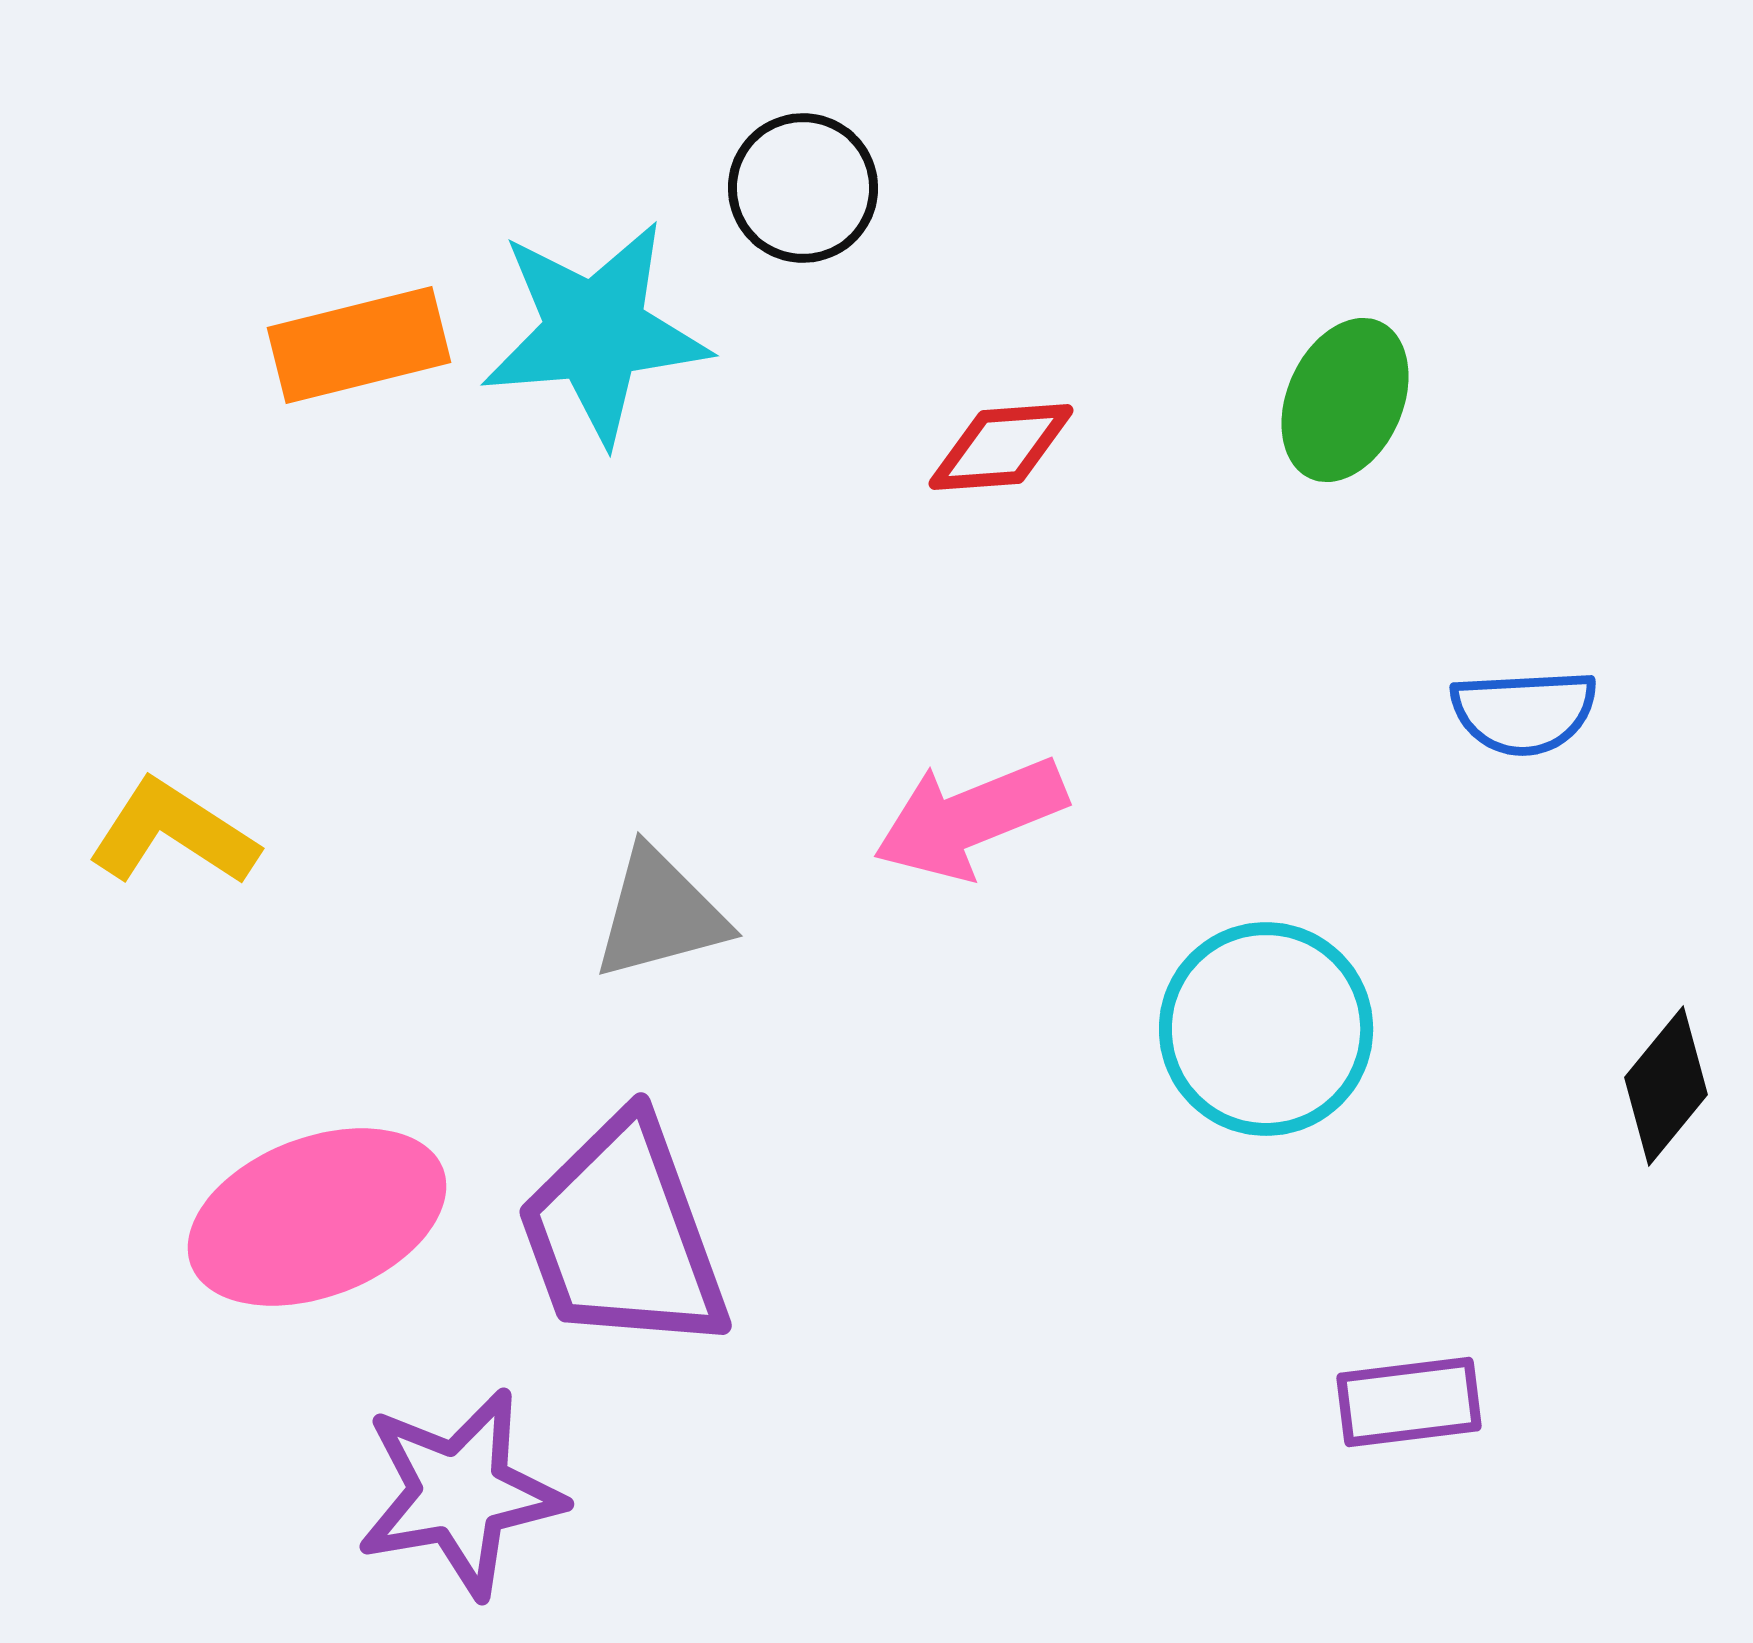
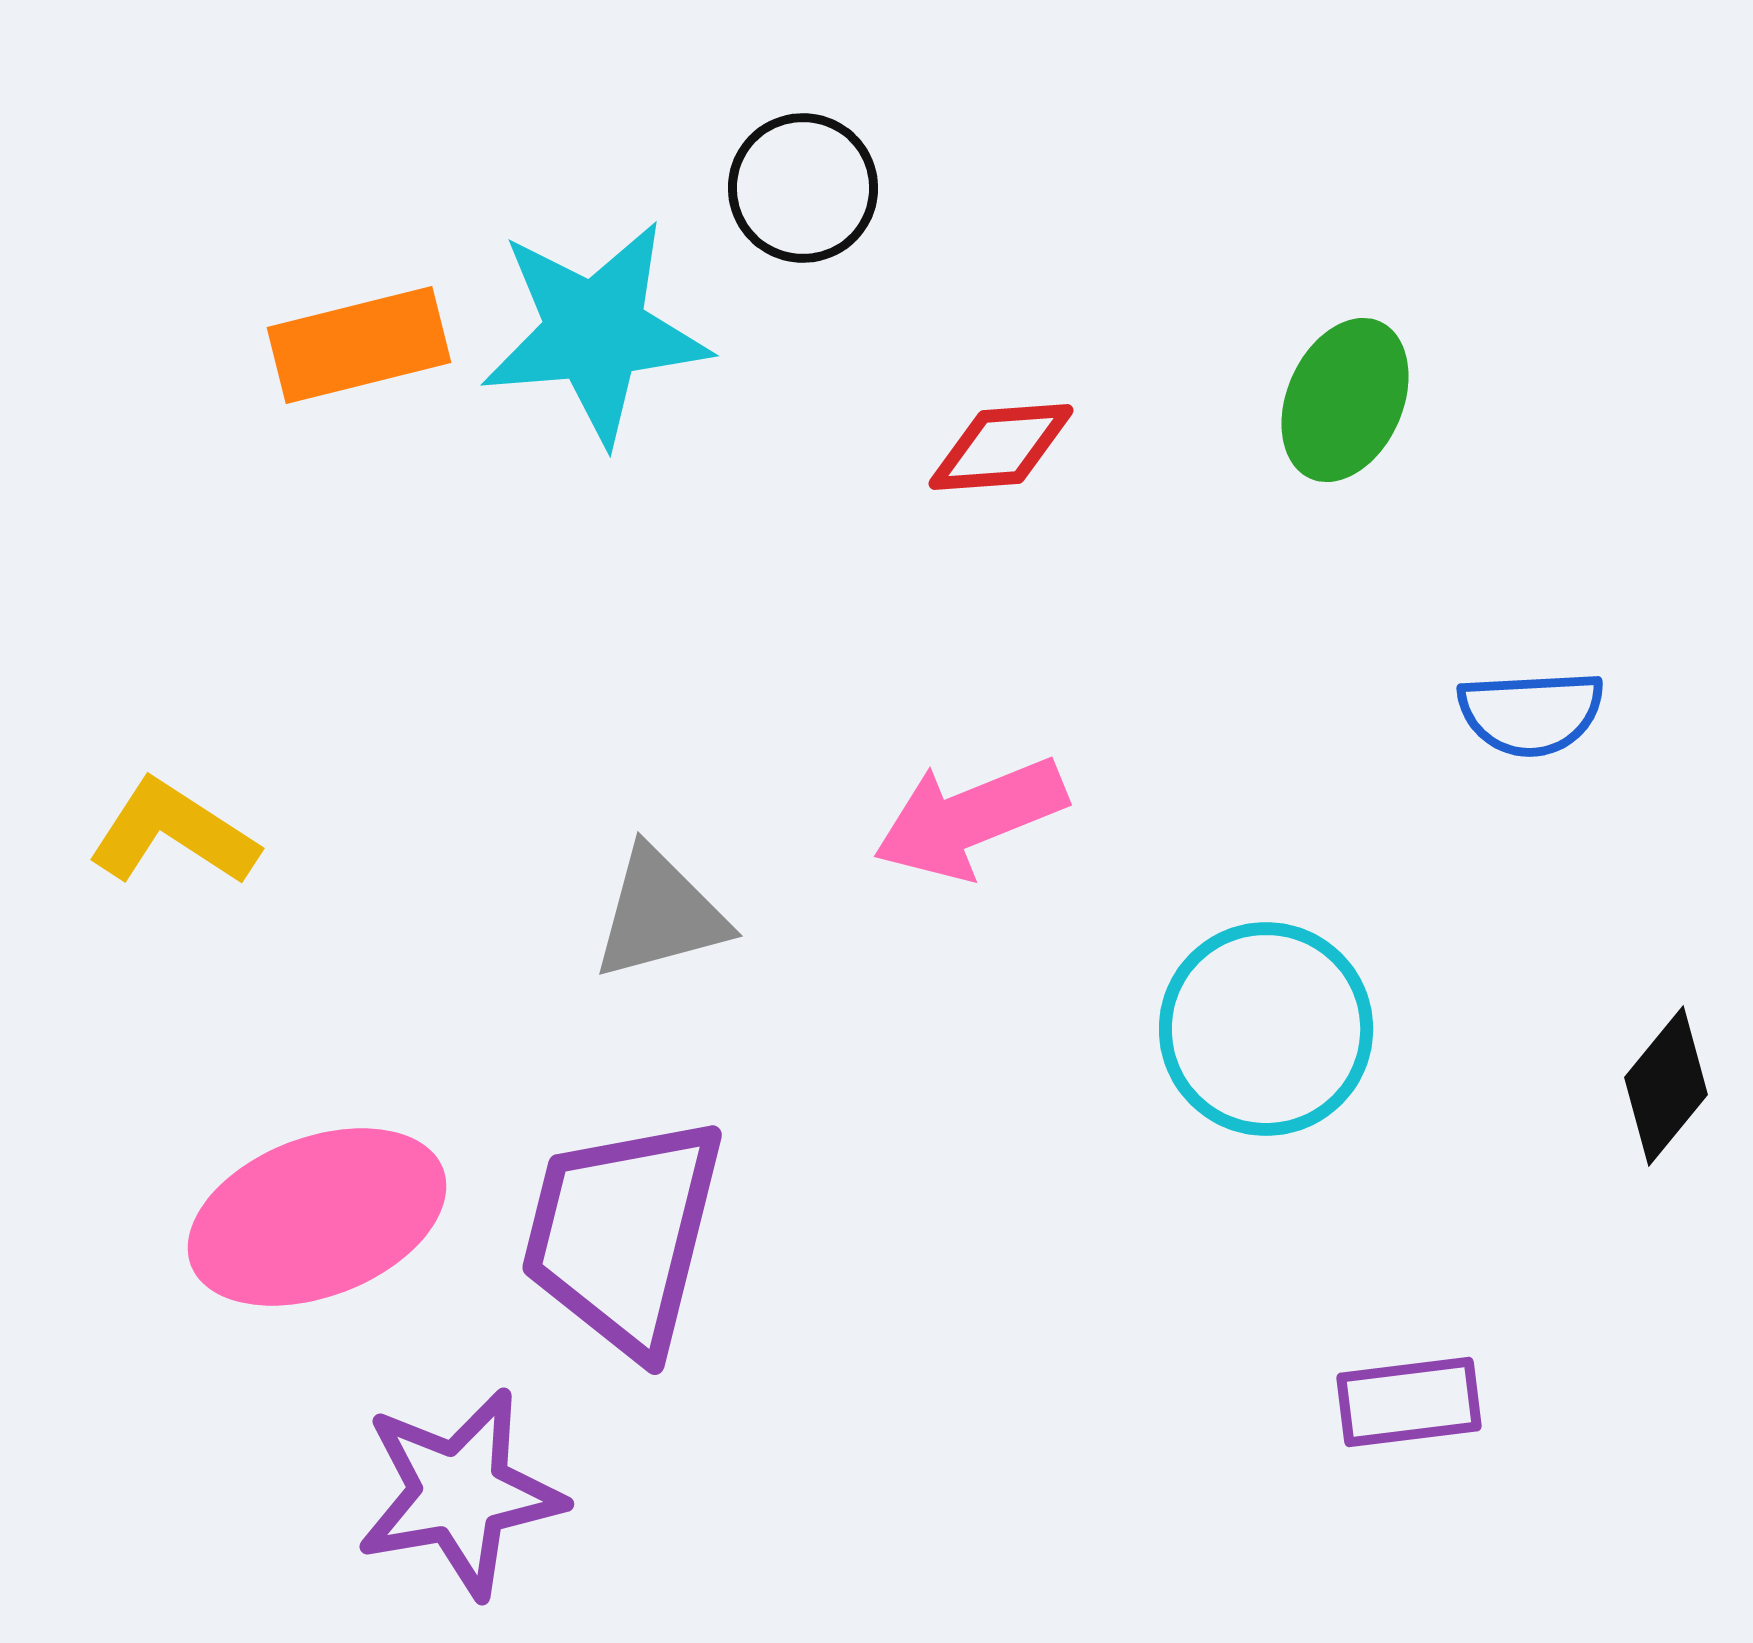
blue semicircle: moved 7 px right, 1 px down
purple trapezoid: rotated 34 degrees clockwise
